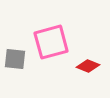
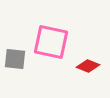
pink square: rotated 27 degrees clockwise
